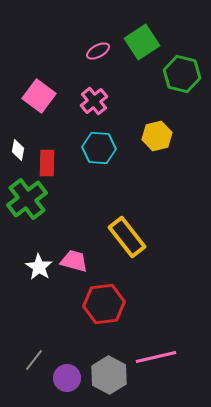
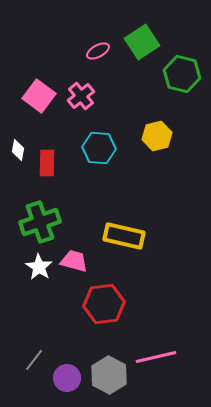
pink cross: moved 13 px left, 5 px up
green cross: moved 13 px right, 23 px down; rotated 18 degrees clockwise
yellow rectangle: moved 3 px left, 1 px up; rotated 39 degrees counterclockwise
